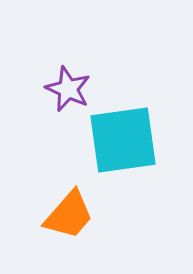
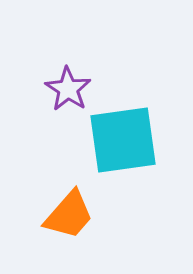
purple star: rotated 9 degrees clockwise
